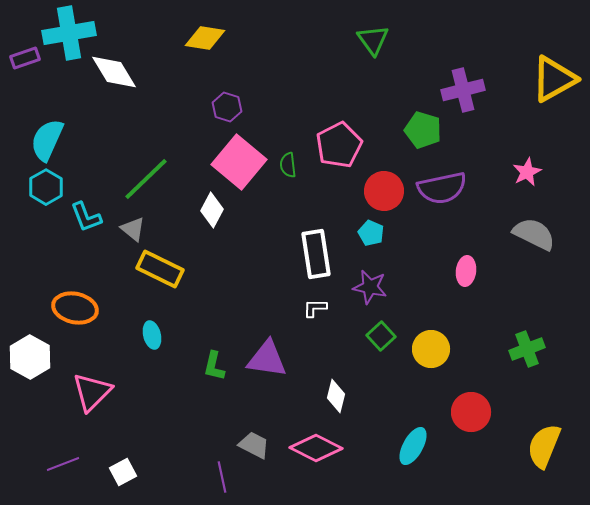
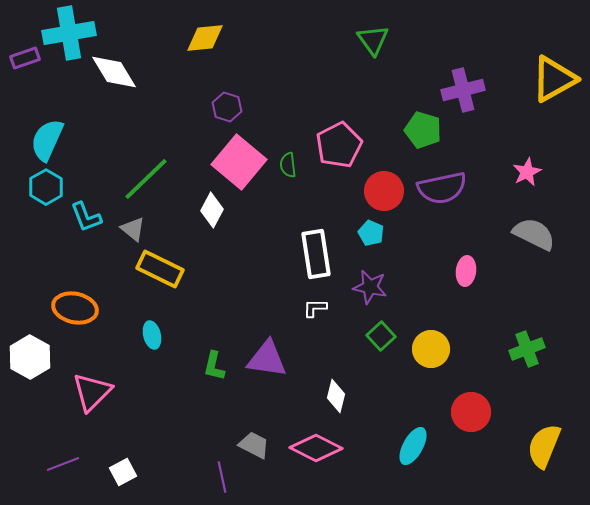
yellow diamond at (205, 38): rotated 15 degrees counterclockwise
